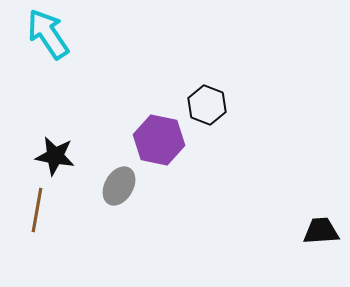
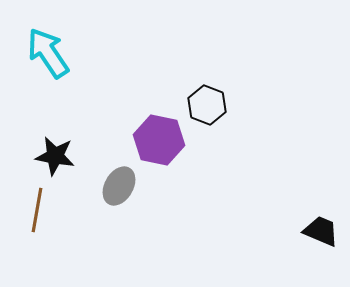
cyan arrow: moved 19 px down
black trapezoid: rotated 27 degrees clockwise
